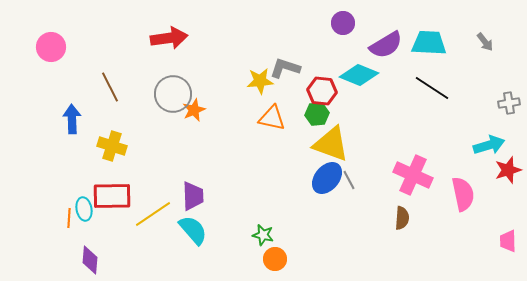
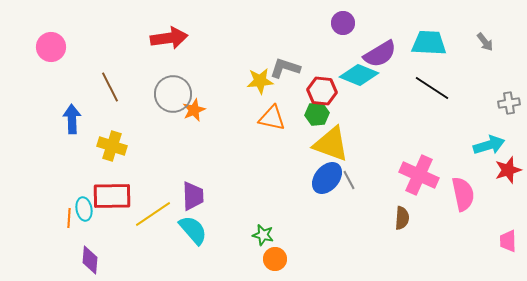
purple semicircle: moved 6 px left, 9 px down
pink cross: moved 6 px right
